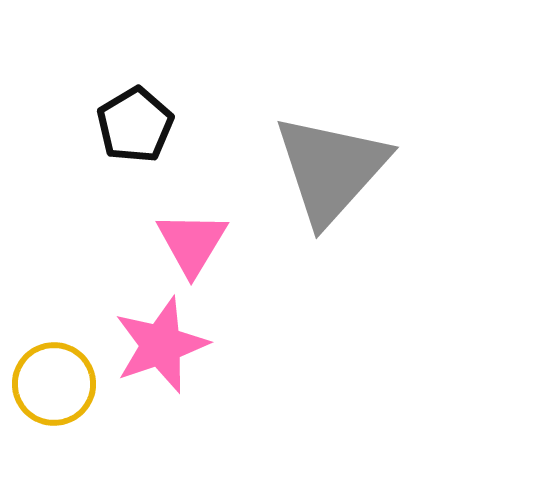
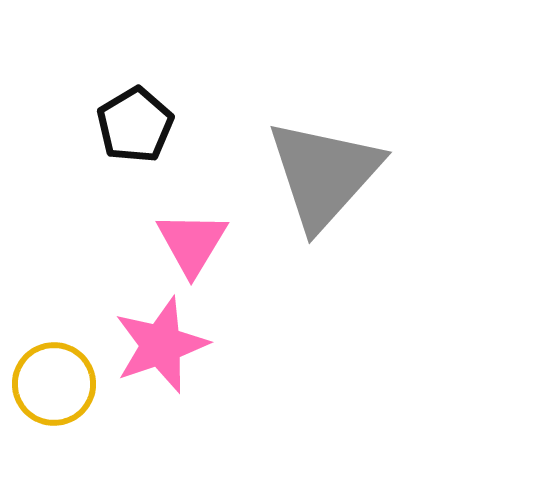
gray triangle: moved 7 px left, 5 px down
